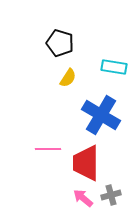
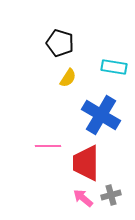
pink line: moved 3 px up
